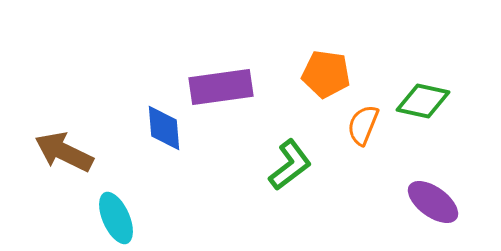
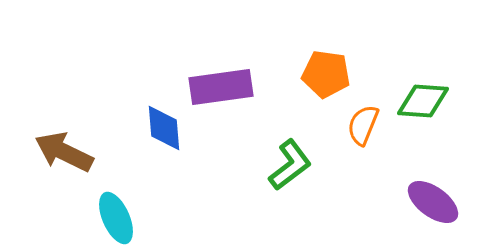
green diamond: rotated 8 degrees counterclockwise
